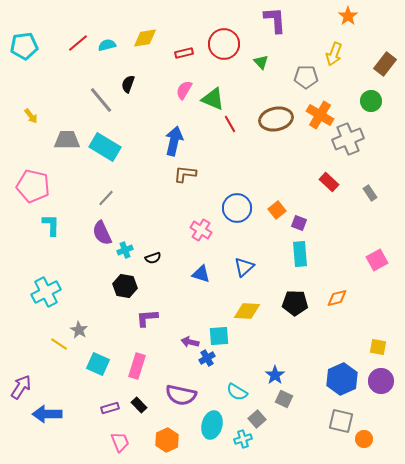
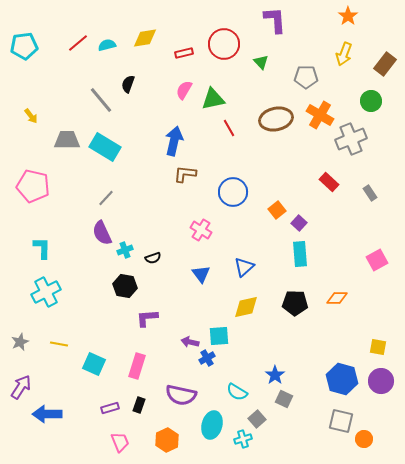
yellow arrow at (334, 54): moved 10 px right
green triangle at (213, 99): rotated 35 degrees counterclockwise
red line at (230, 124): moved 1 px left, 4 px down
gray cross at (348, 139): moved 3 px right
blue circle at (237, 208): moved 4 px left, 16 px up
purple square at (299, 223): rotated 21 degrees clockwise
cyan L-shape at (51, 225): moved 9 px left, 23 px down
blue triangle at (201, 274): rotated 36 degrees clockwise
orange diamond at (337, 298): rotated 15 degrees clockwise
yellow diamond at (247, 311): moved 1 px left, 4 px up; rotated 16 degrees counterclockwise
gray star at (79, 330): moved 59 px left, 12 px down; rotated 18 degrees clockwise
yellow line at (59, 344): rotated 24 degrees counterclockwise
cyan square at (98, 364): moved 4 px left
blue hexagon at (342, 379): rotated 20 degrees counterclockwise
black rectangle at (139, 405): rotated 63 degrees clockwise
